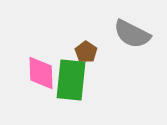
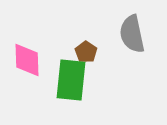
gray semicircle: rotated 51 degrees clockwise
pink diamond: moved 14 px left, 13 px up
